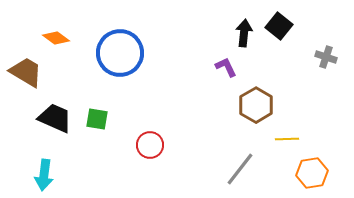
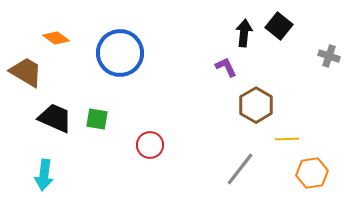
gray cross: moved 3 px right, 1 px up
